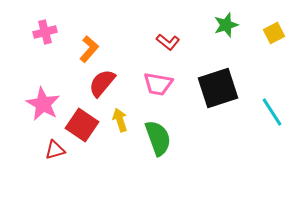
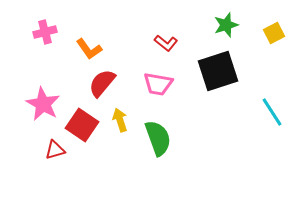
red L-shape: moved 2 px left, 1 px down
orange L-shape: rotated 104 degrees clockwise
black square: moved 17 px up
